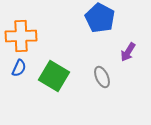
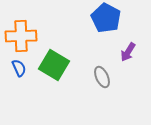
blue pentagon: moved 6 px right
blue semicircle: rotated 48 degrees counterclockwise
green square: moved 11 px up
